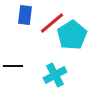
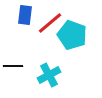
red line: moved 2 px left
cyan pentagon: rotated 20 degrees counterclockwise
cyan cross: moved 6 px left
